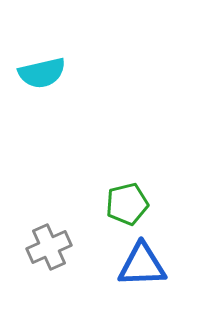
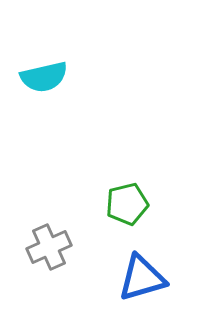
cyan semicircle: moved 2 px right, 4 px down
blue triangle: moved 13 px down; rotated 14 degrees counterclockwise
